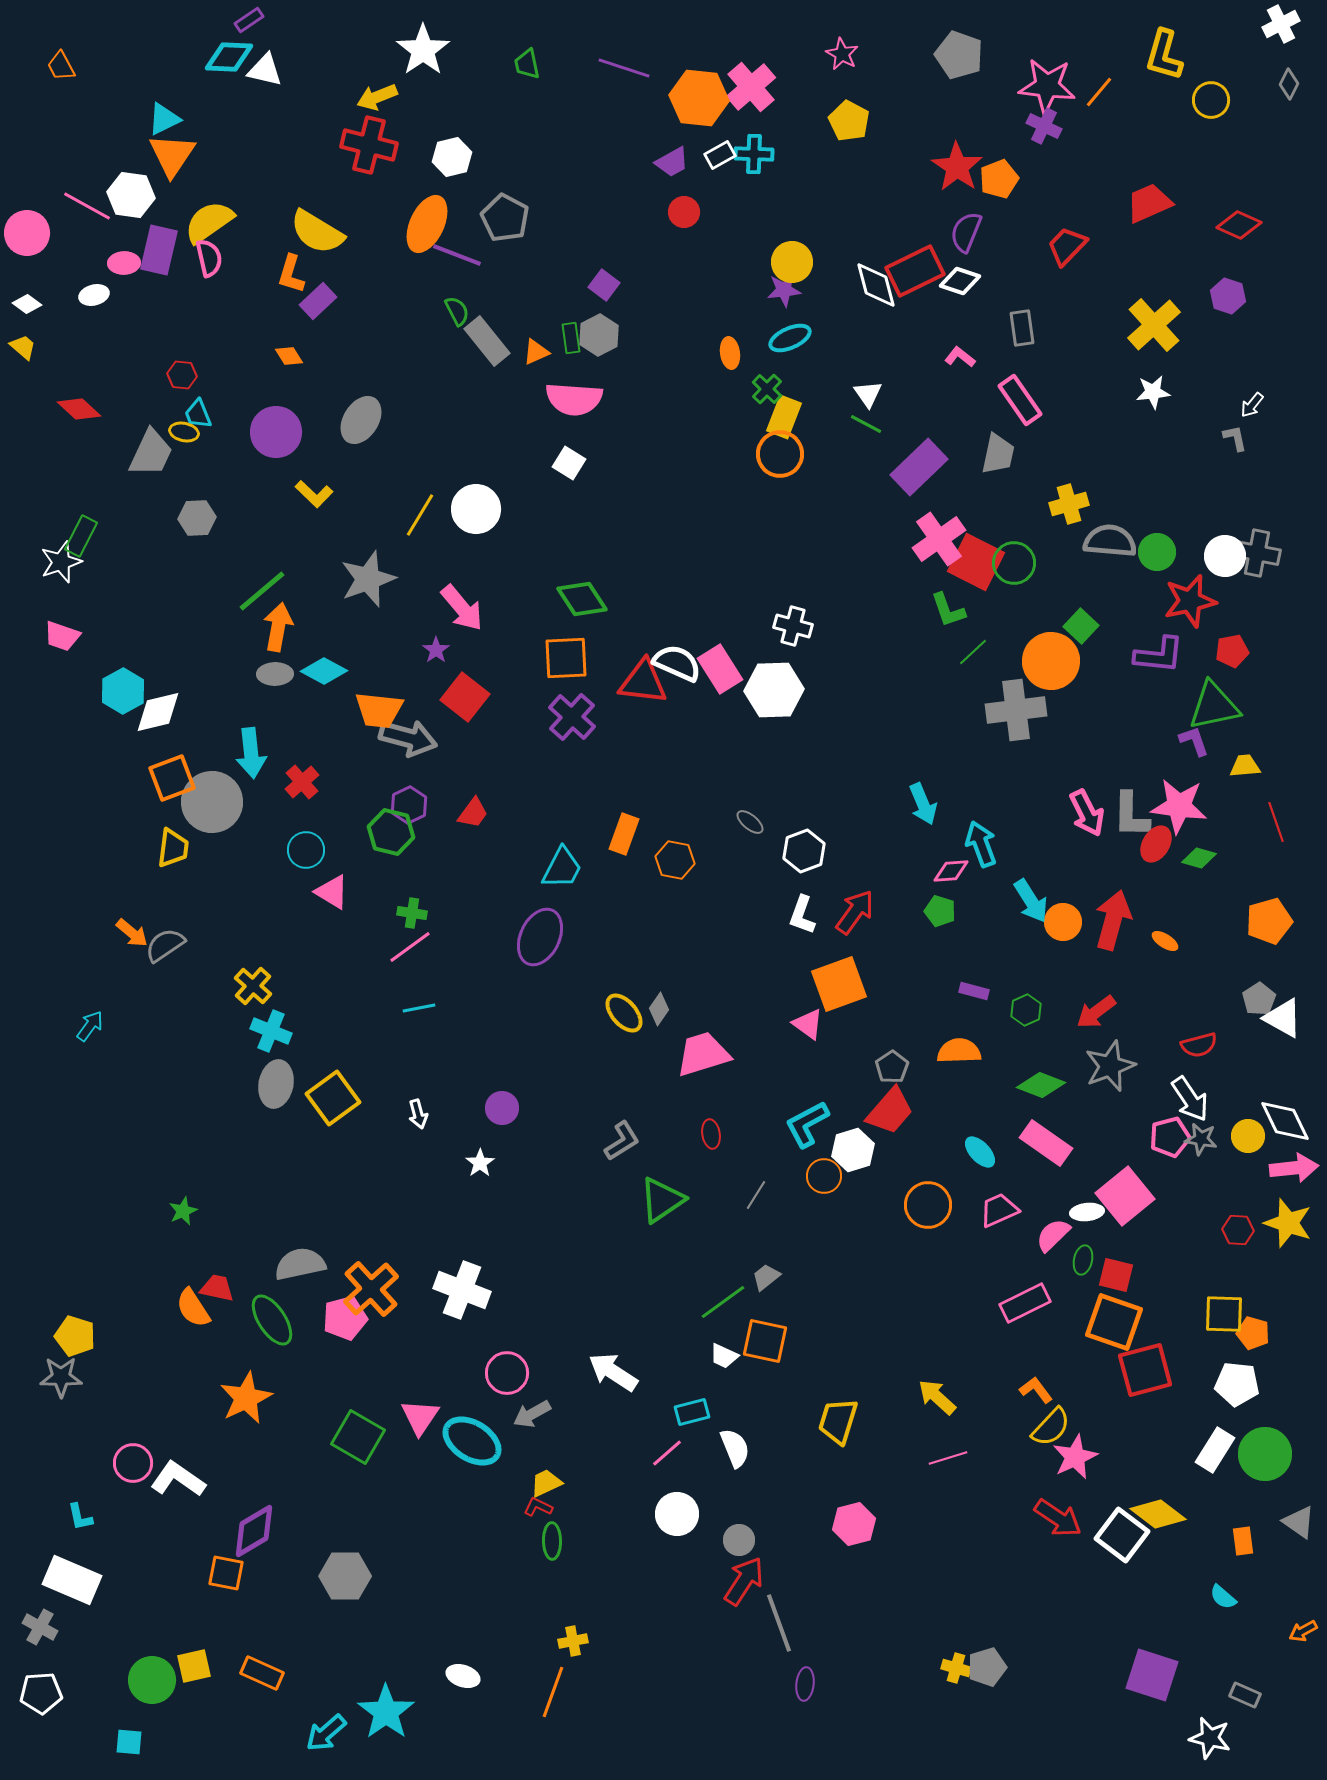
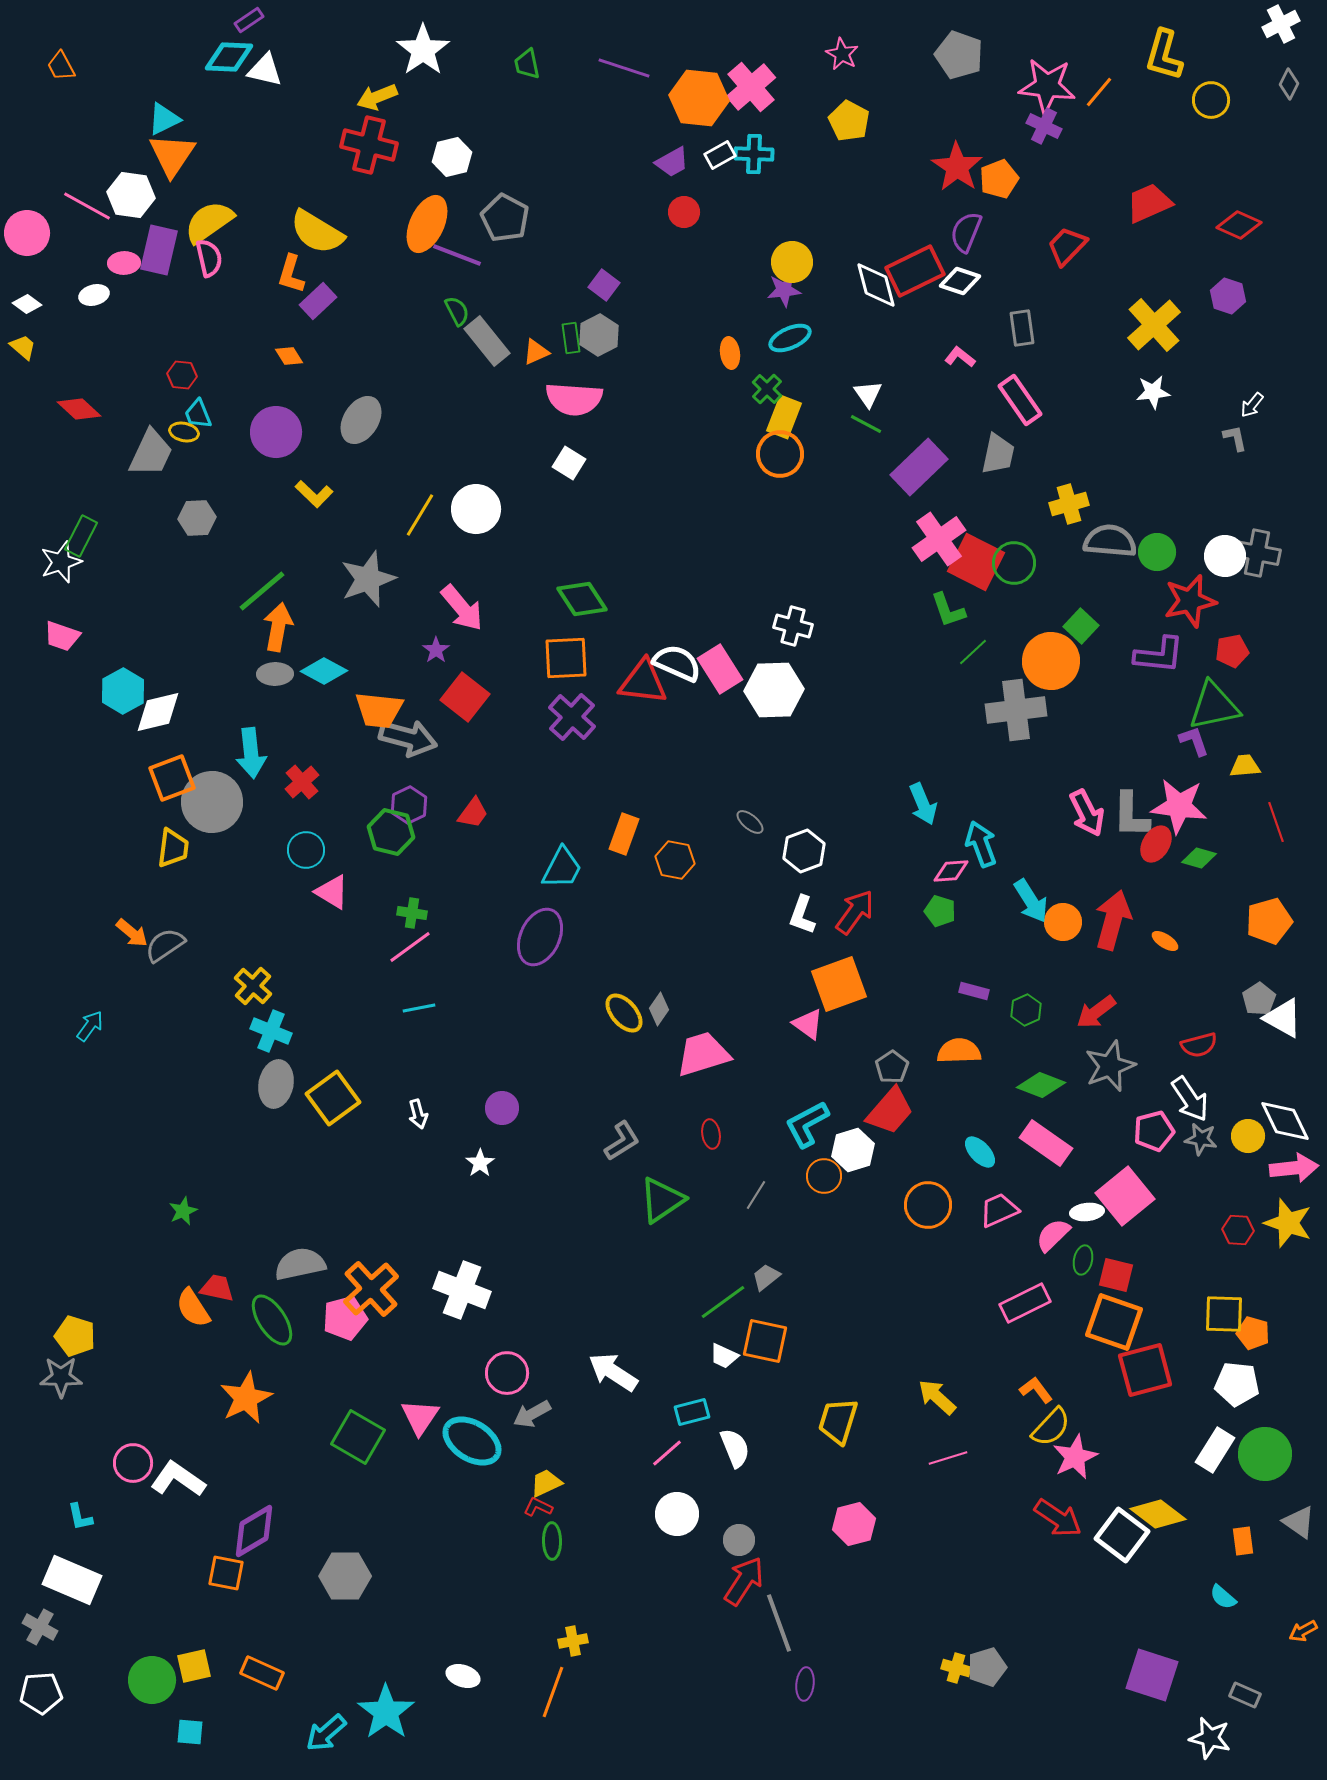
pink pentagon at (1170, 1137): moved 16 px left, 6 px up
cyan square at (129, 1742): moved 61 px right, 10 px up
